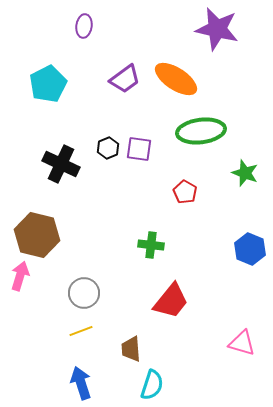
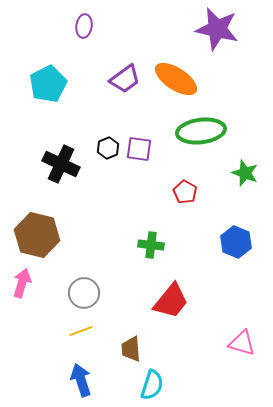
blue hexagon: moved 14 px left, 7 px up
pink arrow: moved 2 px right, 7 px down
blue arrow: moved 3 px up
